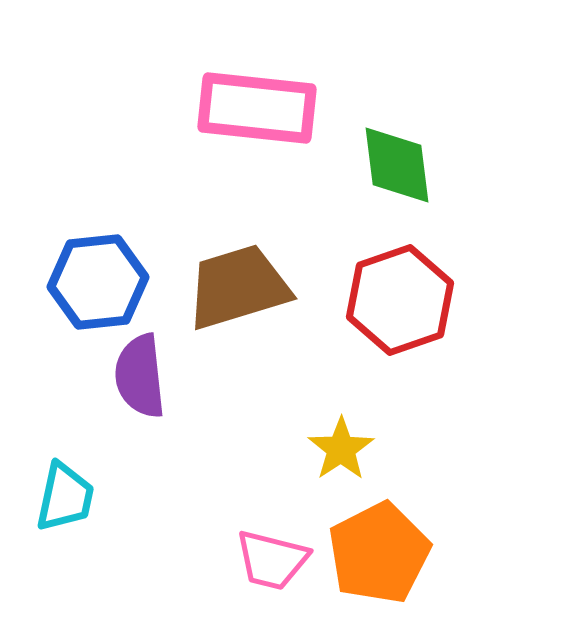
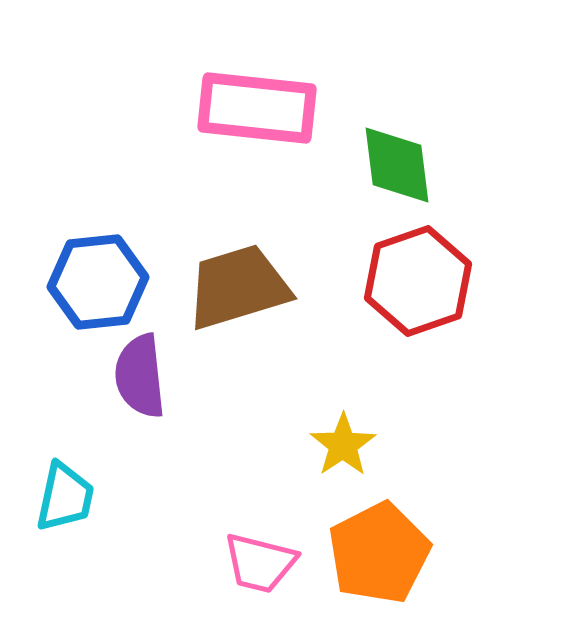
red hexagon: moved 18 px right, 19 px up
yellow star: moved 2 px right, 4 px up
pink trapezoid: moved 12 px left, 3 px down
